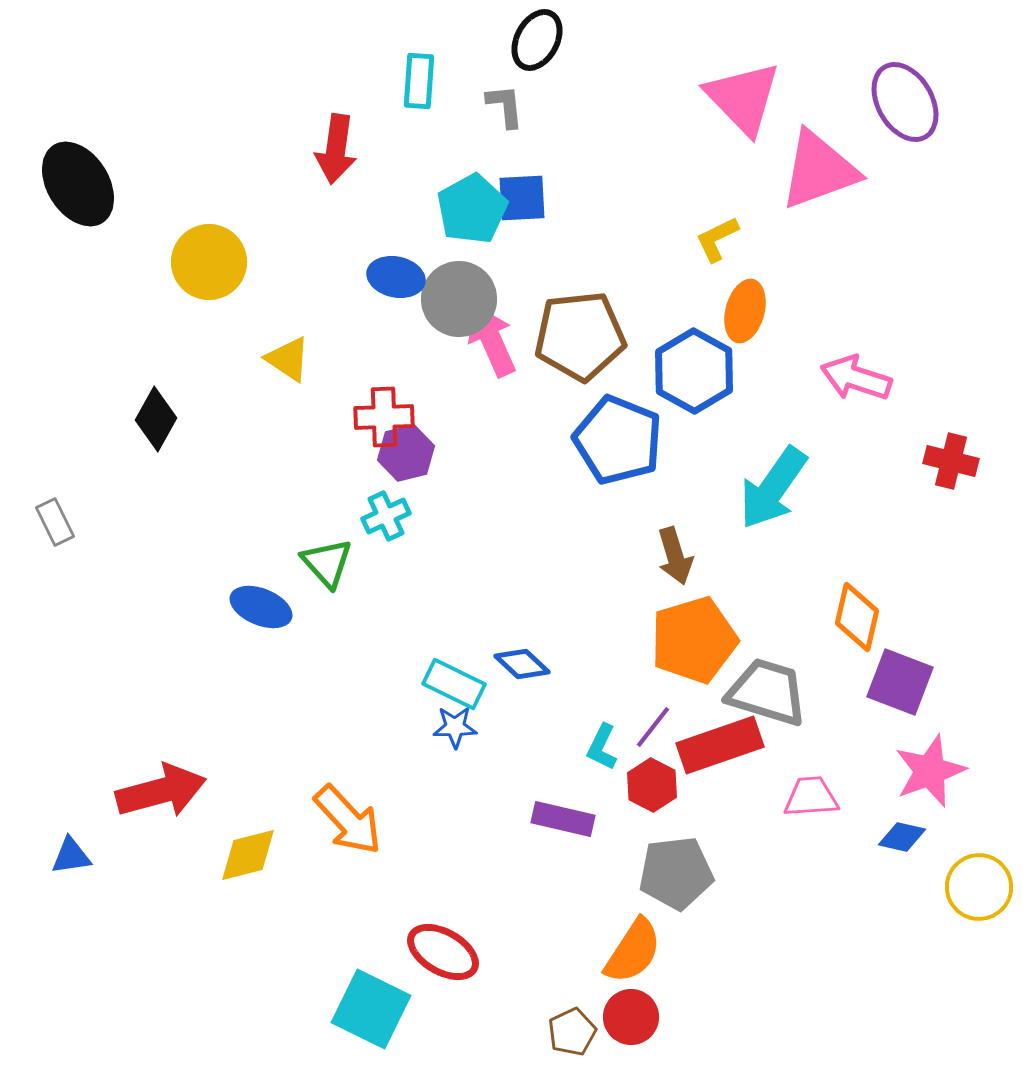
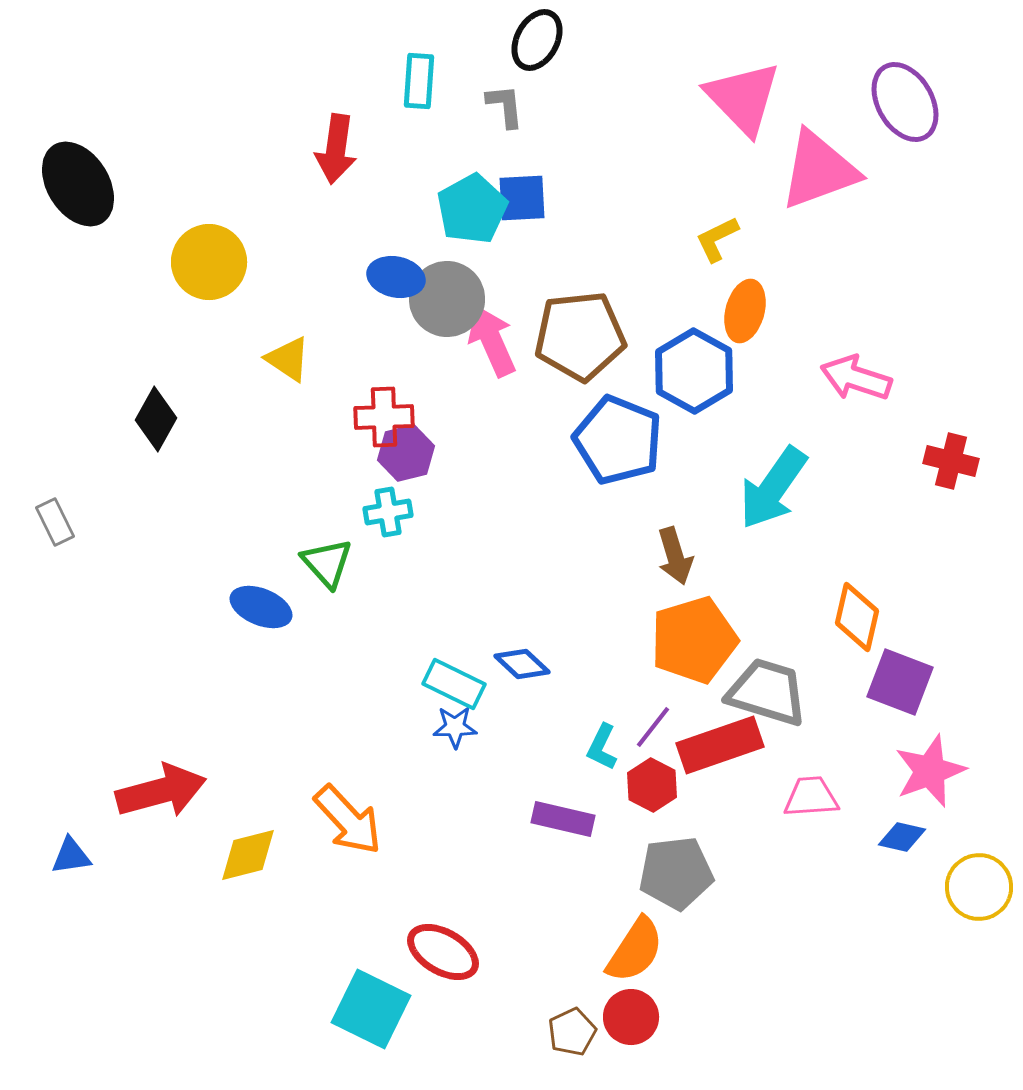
gray circle at (459, 299): moved 12 px left
cyan cross at (386, 516): moved 2 px right, 4 px up; rotated 15 degrees clockwise
orange semicircle at (633, 951): moved 2 px right, 1 px up
